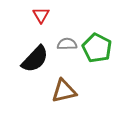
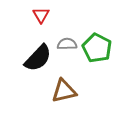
black semicircle: moved 3 px right, 1 px up
